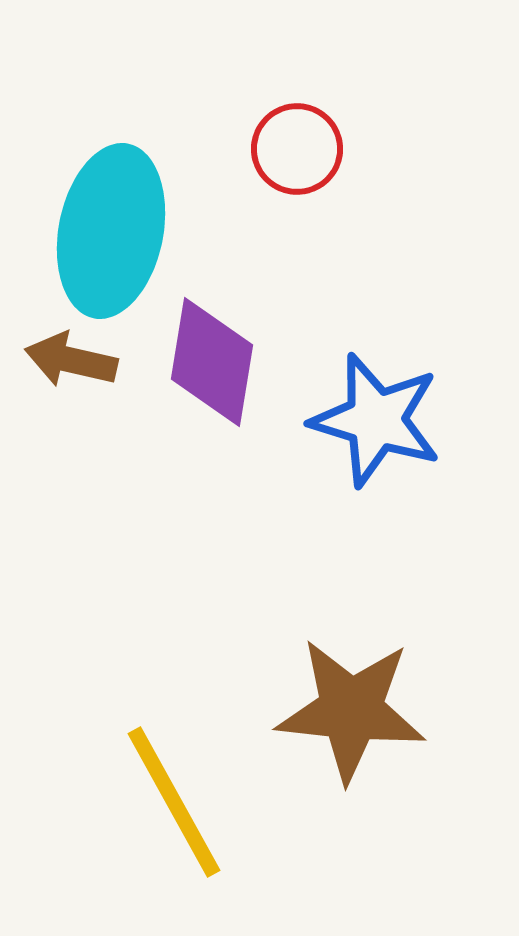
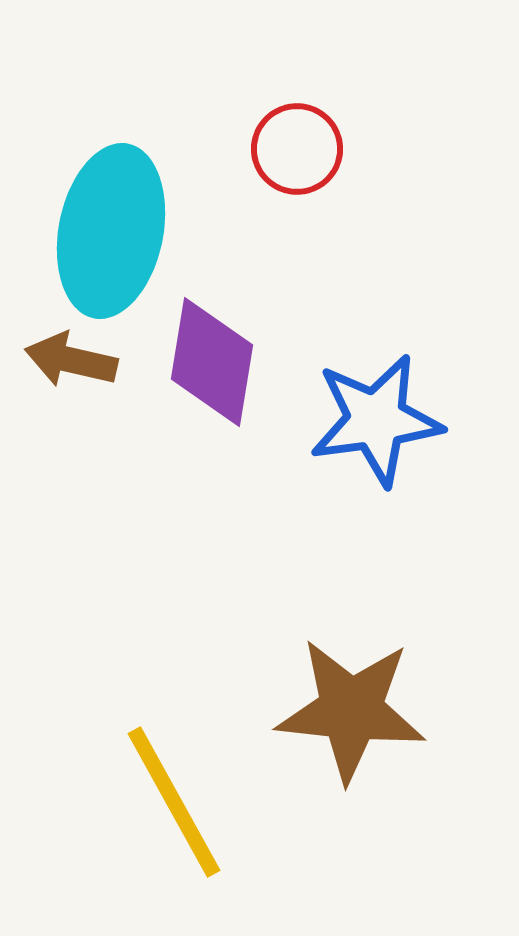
blue star: rotated 25 degrees counterclockwise
